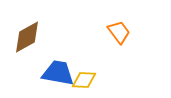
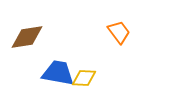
brown diamond: rotated 20 degrees clockwise
yellow diamond: moved 2 px up
